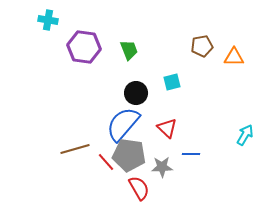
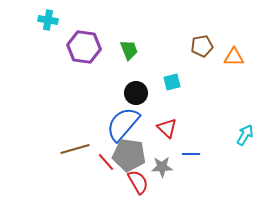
red semicircle: moved 1 px left, 6 px up
